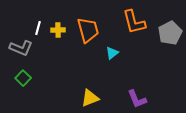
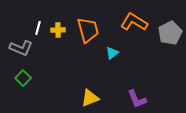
orange L-shape: rotated 136 degrees clockwise
